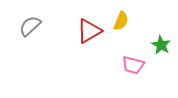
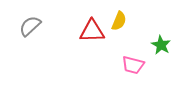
yellow semicircle: moved 2 px left
red triangle: moved 3 px right; rotated 28 degrees clockwise
